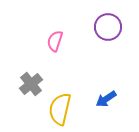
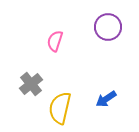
yellow semicircle: moved 1 px up
